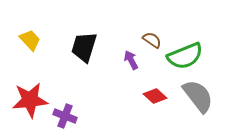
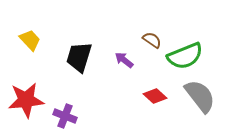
black trapezoid: moved 5 px left, 10 px down
purple arrow: moved 7 px left; rotated 24 degrees counterclockwise
gray semicircle: moved 2 px right
red star: moved 4 px left
